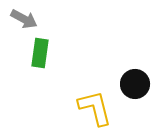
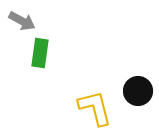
gray arrow: moved 2 px left, 2 px down
black circle: moved 3 px right, 7 px down
